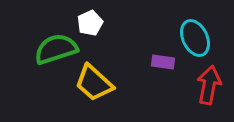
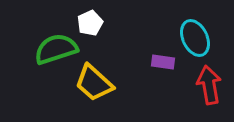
red arrow: rotated 21 degrees counterclockwise
